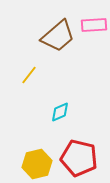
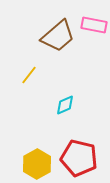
pink rectangle: rotated 15 degrees clockwise
cyan diamond: moved 5 px right, 7 px up
yellow hexagon: rotated 16 degrees counterclockwise
